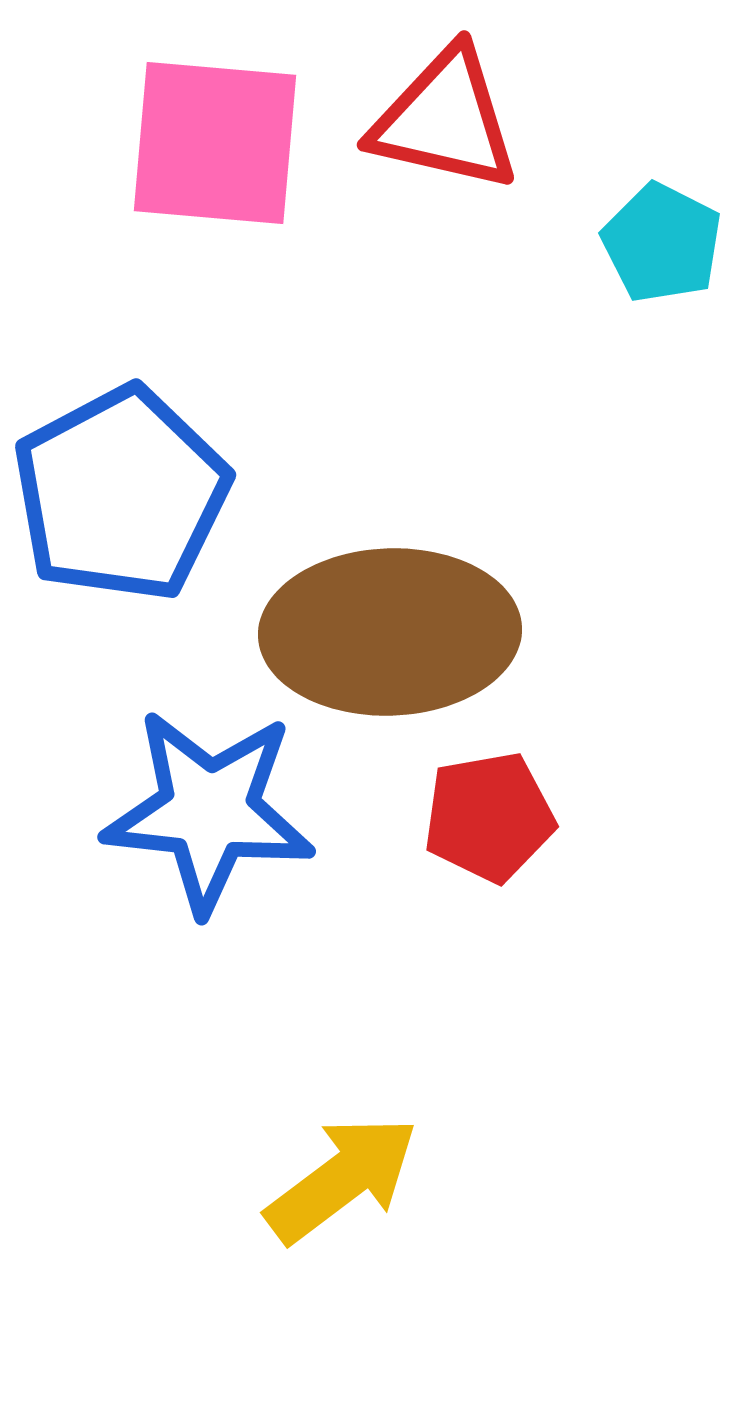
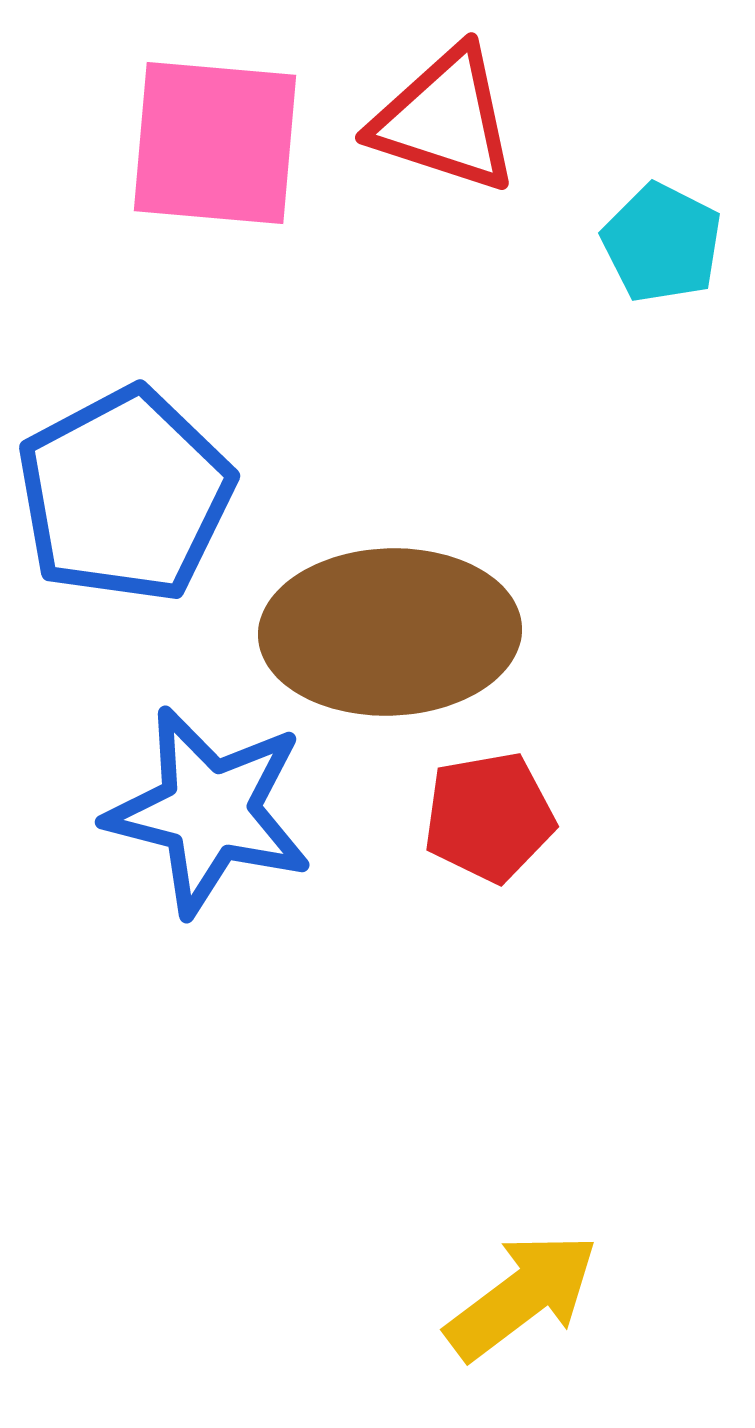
red triangle: rotated 5 degrees clockwise
blue pentagon: moved 4 px right, 1 px down
blue star: rotated 8 degrees clockwise
yellow arrow: moved 180 px right, 117 px down
